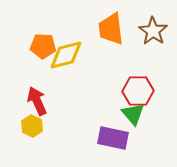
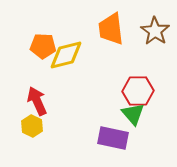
brown star: moved 2 px right
